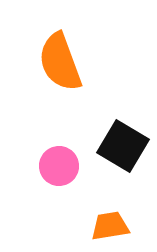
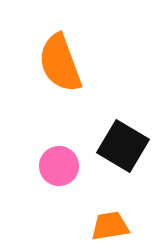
orange semicircle: moved 1 px down
